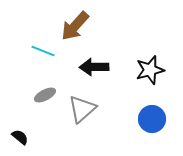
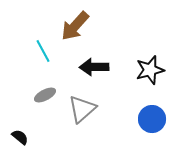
cyan line: rotated 40 degrees clockwise
